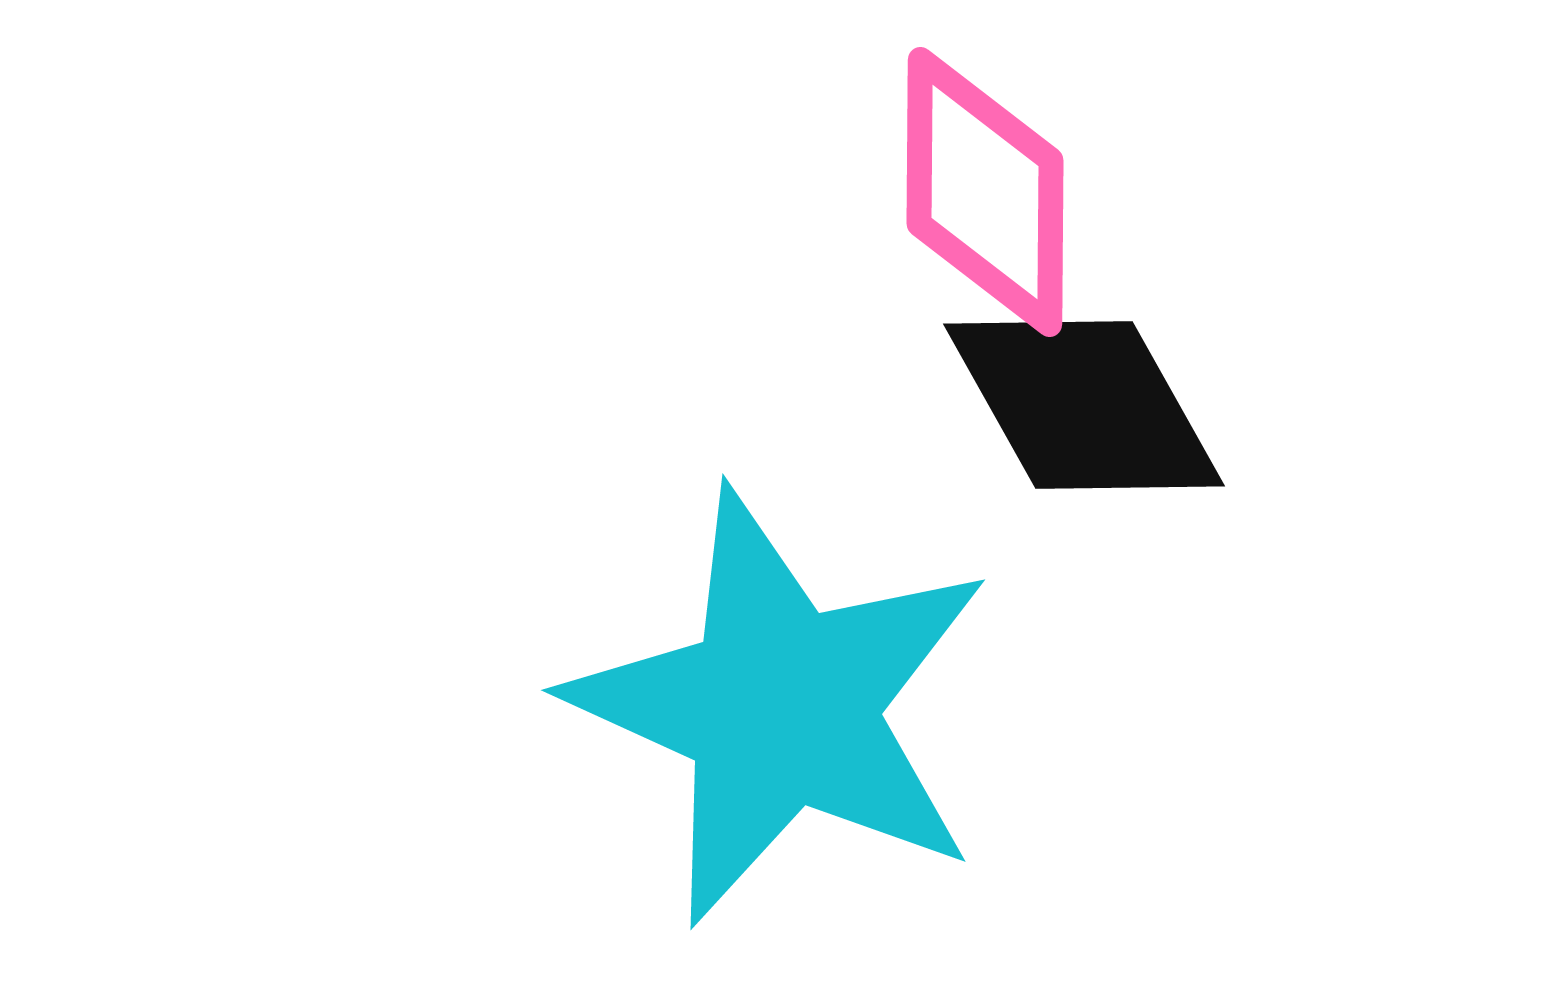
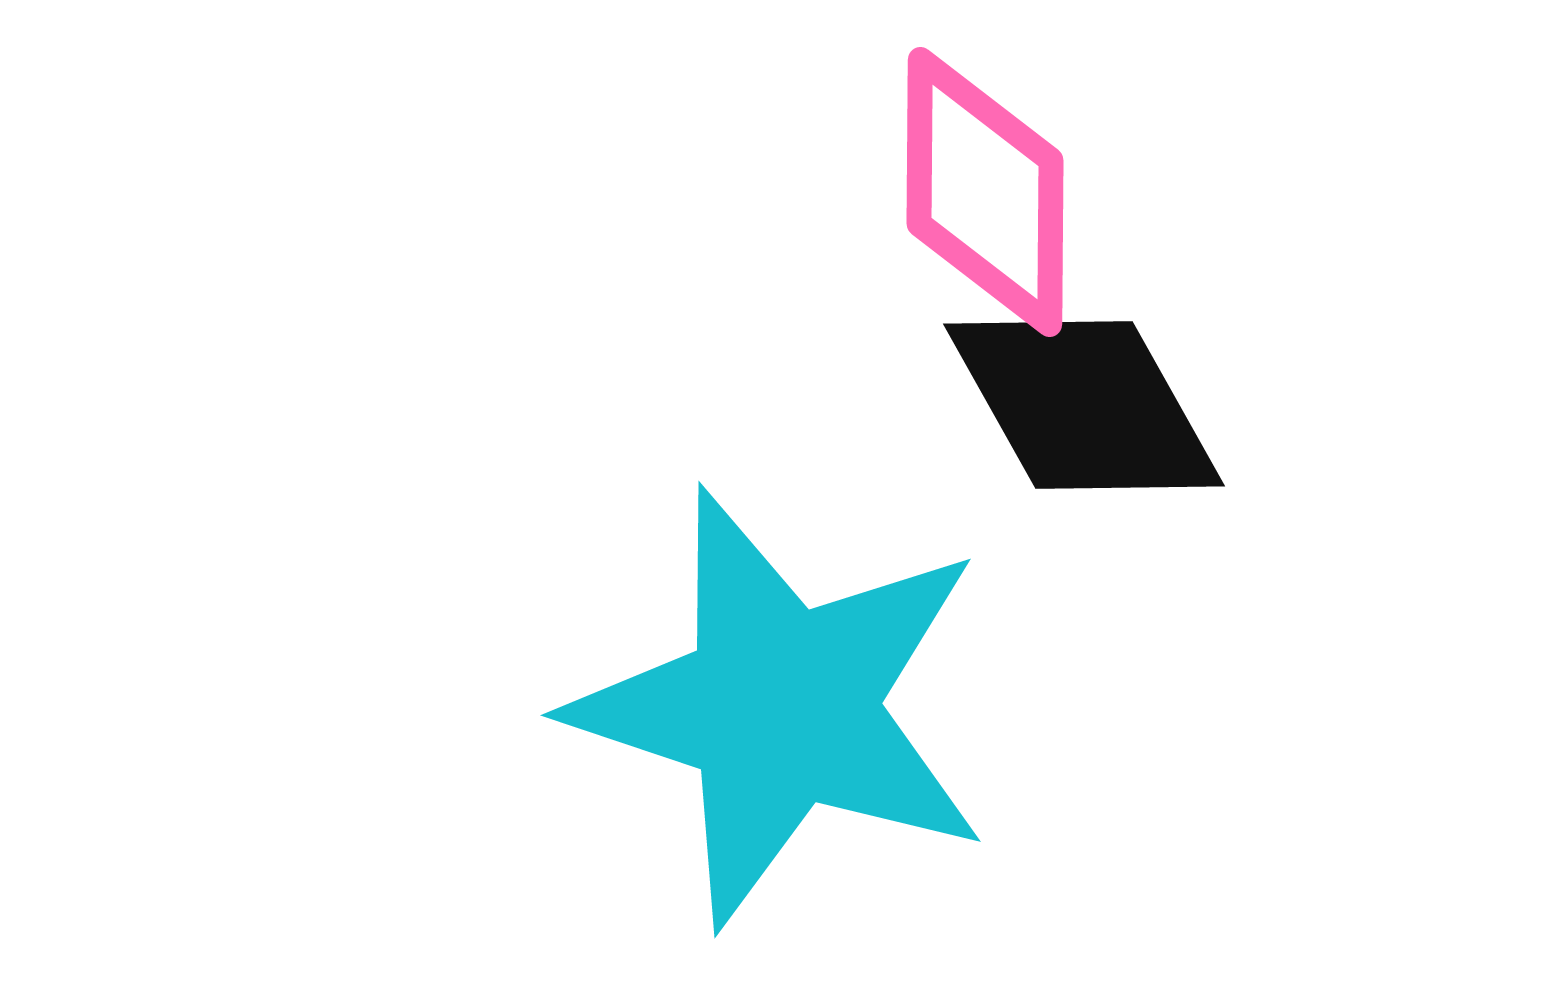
cyan star: rotated 6 degrees counterclockwise
